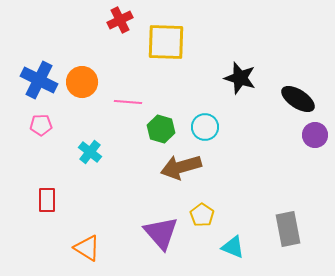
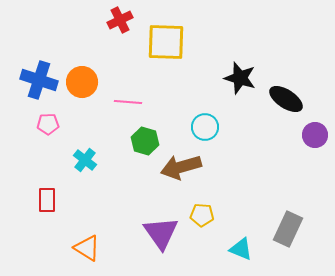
blue cross: rotated 9 degrees counterclockwise
black ellipse: moved 12 px left
pink pentagon: moved 7 px right, 1 px up
green hexagon: moved 16 px left, 12 px down
cyan cross: moved 5 px left, 8 px down
yellow pentagon: rotated 30 degrees counterclockwise
gray rectangle: rotated 36 degrees clockwise
purple triangle: rotated 6 degrees clockwise
cyan triangle: moved 8 px right, 2 px down
